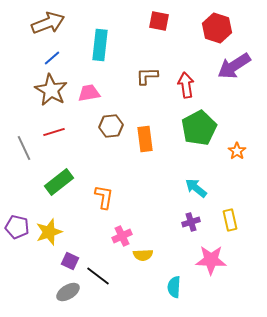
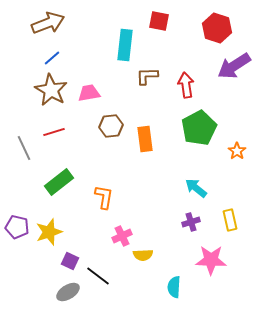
cyan rectangle: moved 25 px right
